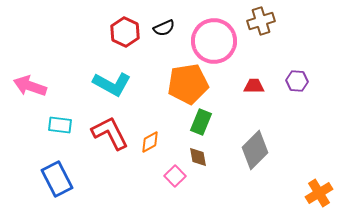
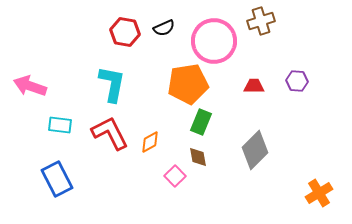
red hexagon: rotated 16 degrees counterclockwise
cyan L-shape: rotated 108 degrees counterclockwise
